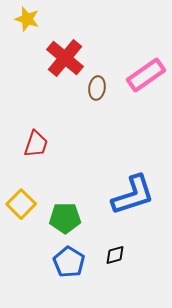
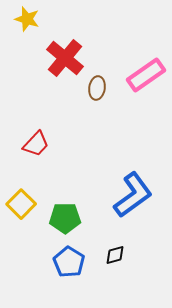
red trapezoid: rotated 24 degrees clockwise
blue L-shape: rotated 18 degrees counterclockwise
